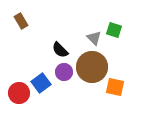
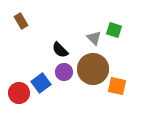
brown circle: moved 1 px right, 2 px down
orange square: moved 2 px right, 1 px up
